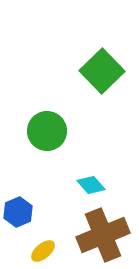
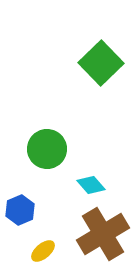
green square: moved 1 px left, 8 px up
green circle: moved 18 px down
blue hexagon: moved 2 px right, 2 px up
brown cross: moved 1 px up; rotated 9 degrees counterclockwise
